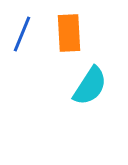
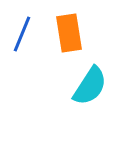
orange rectangle: rotated 6 degrees counterclockwise
